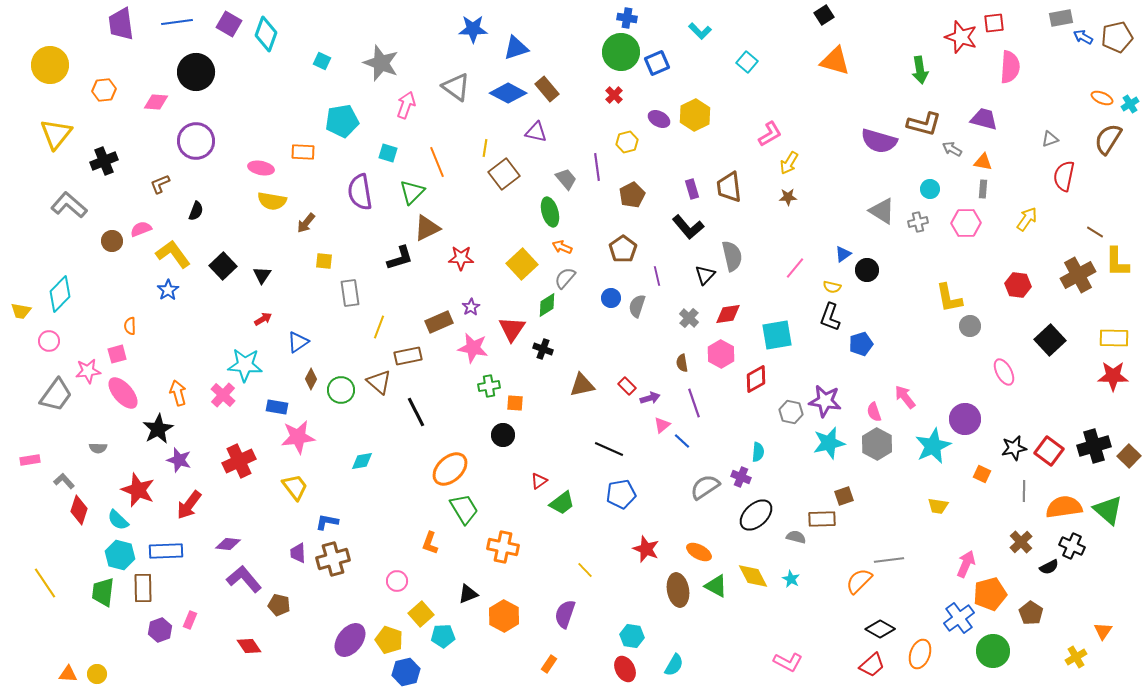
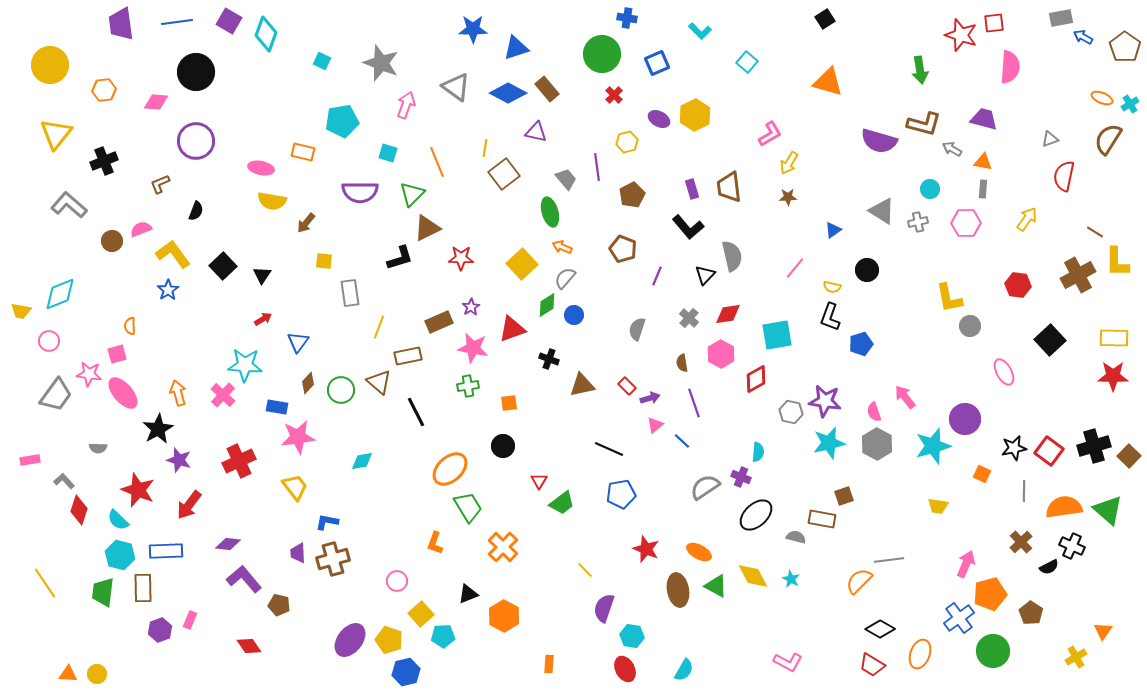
black square at (824, 15): moved 1 px right, 4 px down
purple square at (229, 24): moved 3 px up
red star at (961, 37): moved 2 px up
brown pentagon at (1117, 37): moved 8 px right, 10 px down; rotated 24 degrees counterclockwise
green circle at (621, 52): moved 19 px left, 2 px down
orange triangle at (835, 61): moved 7 px left, 21 px down
orange rectangle at (303, 152): rotated 10 degrees clockwise
purple semicircle at (360, 192): rotated 81 degrees counterclockwise
green triangle at (412, 192): moved 2 px down
brown pentagon at (623, 249): rotated 16 degrees counterclockwise
blue triangle at (843, 254): moved 10 px left, 24 px up
purple line at (657, 276): rotated 36 degrees clockwise
cyan diamond at (60, 294): rotated 24 degrees clockwise
blue circle at (611, 298): moved 37 px left, 17 px down
gray semicircle at (637, 306): moved 23 px down
red triangle at (512, 329): rotated 36 degrees clockwise
blue triangle at (298, 342): rotated 20 degrees counterclockwise
black cross at (543, 349): moved 6 px right, 10 px down
pink star at (88, 371): moved 1 px right, 3 px down; rotated 15 degrees clockwise
brown diamond at (311, 379): moved 3 px left, 4 px down; rotated 15 degrees clockwise
green cross at (489, 386): moved 21 px left
orange square at (515, 403): moved 6 px left; rotated 12 degrees counterclockwise
pink triangle at (662, 425): moved 7 px left
black circle at (503, 435): moved 11 px down
cyan star at (933, 446): rotated 9 degrees clockwise
red triangle at (539, 481): rotated 24 degrees counterclockwise
green trapezoid at (464, 509): moved 4 px right, 2 px up
brown rectangle at (822, 519): rotated 12 degrees clockwise
orange L-shape at (430, 543): moved 5 px right
orange cross at (503, 547): rotated 32 degrees clockwise
purple semicircle at (565, 614): moved 39 px right, 6 px up
orange rectangle at (549, 664): rotated 30 degrees counterclockwise
cyan semicircle at (674, 665): moved 10 px right, 5 px down
red trapezoid at (872, 665): rotated 72 degrees clockwise
